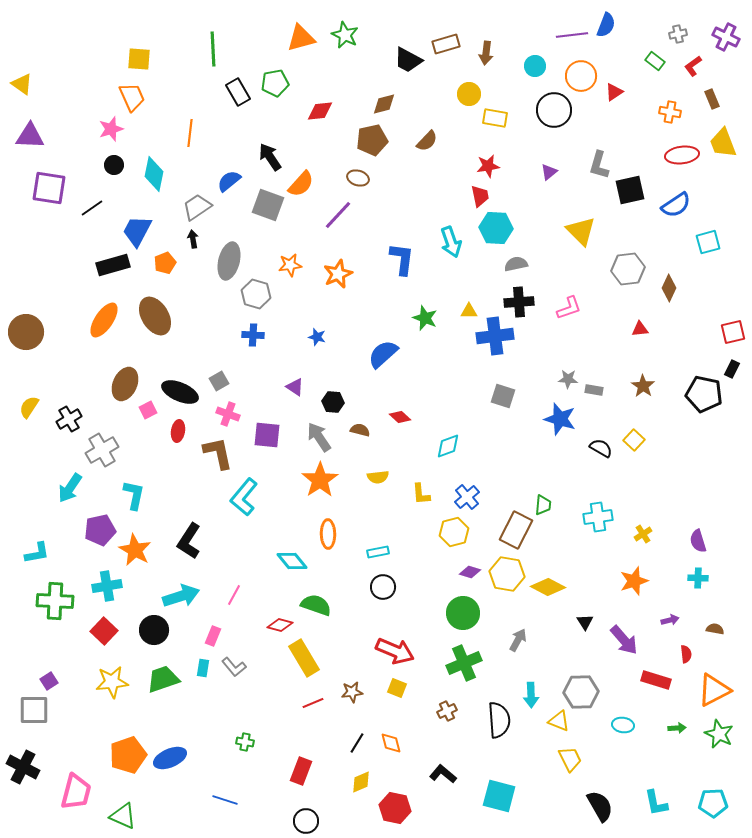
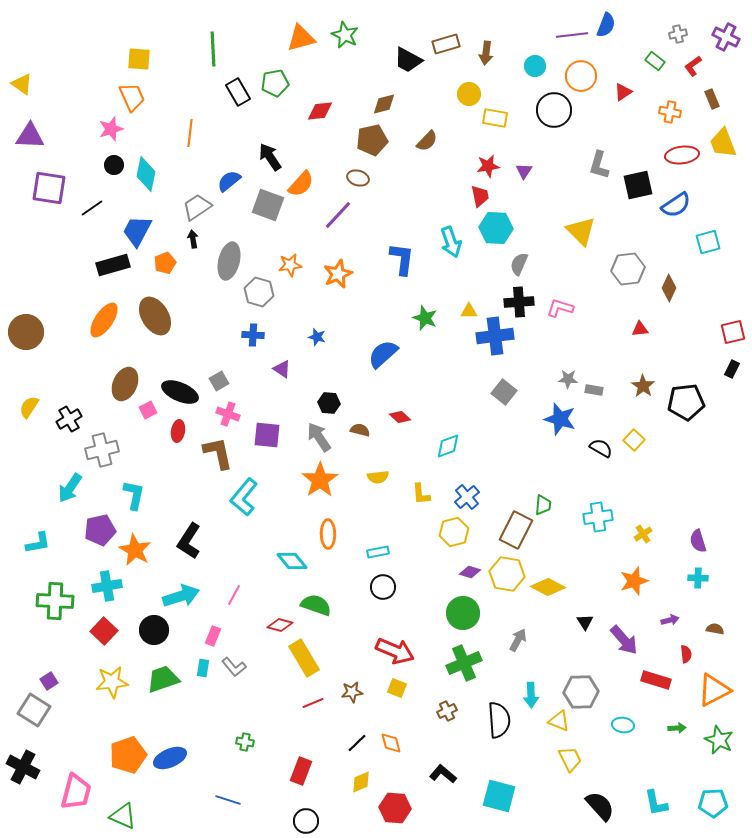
red triangle at (614, 92): moved 9 px right
purple triangle at (549, 172): moved 25 px left, 1 px up; rotated 18 degrees counterclockwise
cyan diamond at (154, 174): moved 8 px left
black square at (630, 190): moved 8 px right, 5 px up
gray semicircle at (516, 264): moved 3 px right; rotated 55 degrees counterclockwise
gray hexagon at (256, 294): moved 3 px right, 2 px up
pink L-shape at (569, 308): moved 9 px left; rotated 144 degrees counterclockwise
purple triangle at (295, 387): moved 13 px left, 18 px up
black pentagon at (704, 394): moved 18 px left, 8 px down; rotated 18 degrees counterclockwise
gray square at (503, 396): moved 1 px right, 4 px up; rotated 20 degrees clockwise
black hexagon at (333, 402): moved 4 px left, 1 px down
gray cross at (102, 450): rotated 16 degrees clockwise
cyan L-shape at (37, 553): moved 1 px right, 10 px up
gray square at (34, 710): rotated 32 degrees clockwise
green star at (719, 734): moved 6 px down
black line at (357, 743): rotated 15 degrees clockwise
blue line at (225, 800): moved 3 px right
black semicircle at (600, 806): rotated 12 degrees counterclockwise
red hexagon at (395, 808): rotated 8 degrees counterclockwise
